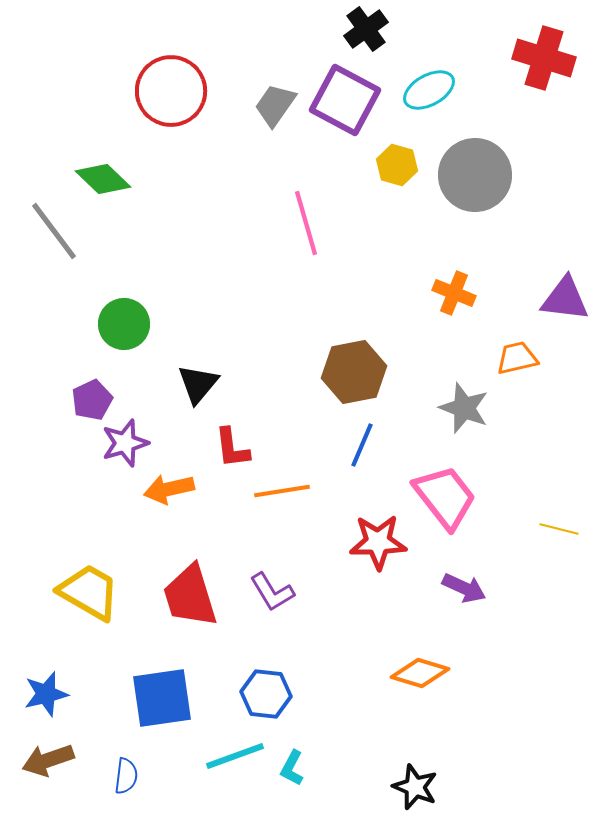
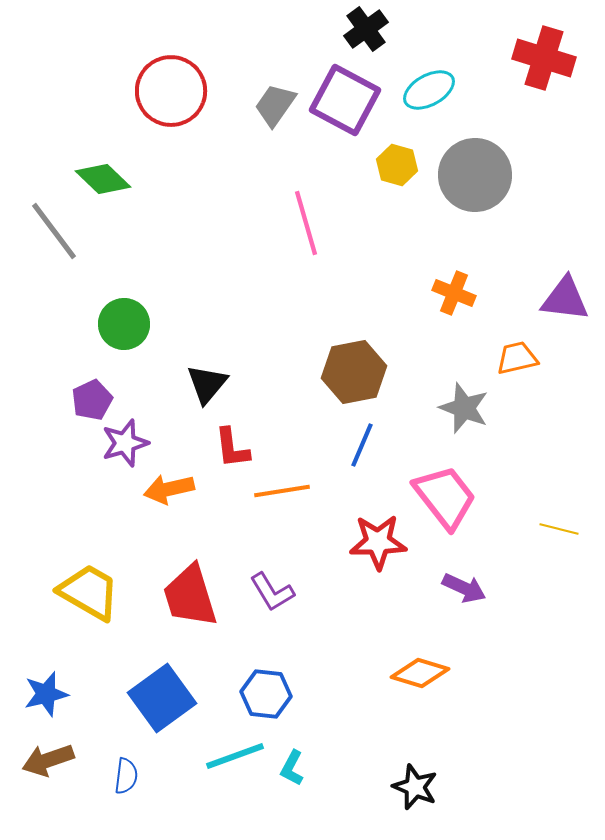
black triangle: moved 9 px right
blue square: rotated 28 degrees counterclockwise
